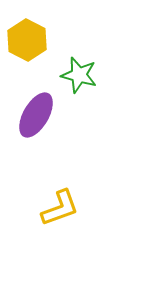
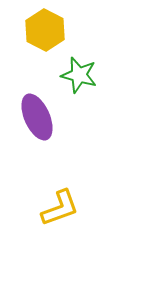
yellow hexagon: moved 18 px right, 10 px up
purple ellipse: moved 1 px right, 2 px down; rotated 54 degrees counterclockwise
